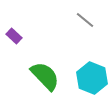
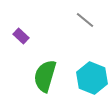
purple rectangle: moved 7 px right
green semicircle: rotated 120 degrees counterclockwise
